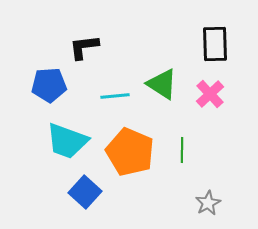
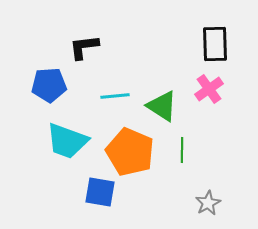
green triangle: moved 22 px down
pink cross: moved 1 px left, 5 px up; rotated 8 degrees clockwise
blue square: moved 15 px right; rotated 32 degrees counterclockwise
